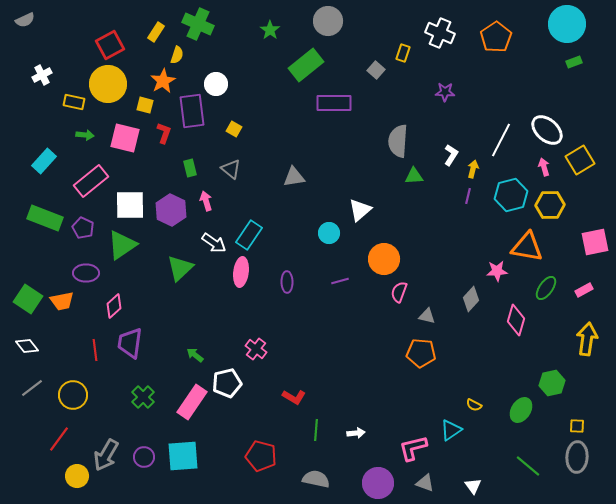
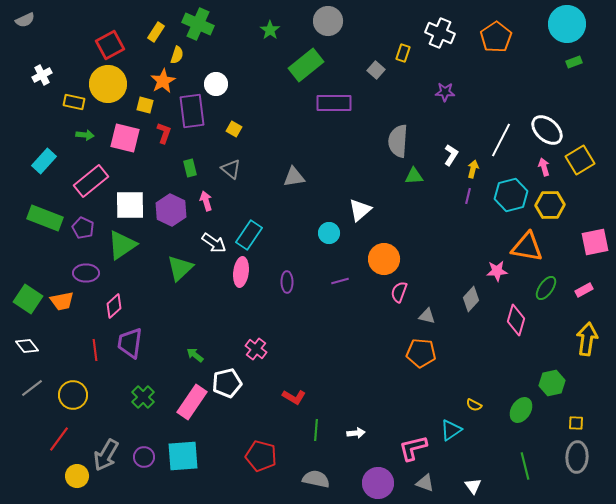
yellow square at (577, 426): moved 1 px left, 3 px up
green line at (528, 466): moved 3 px left; rotated 36 degrees clockwise
